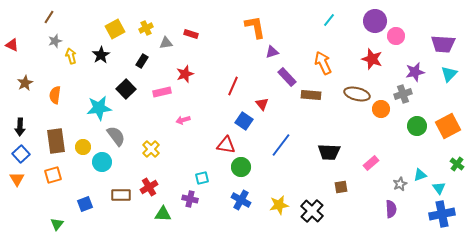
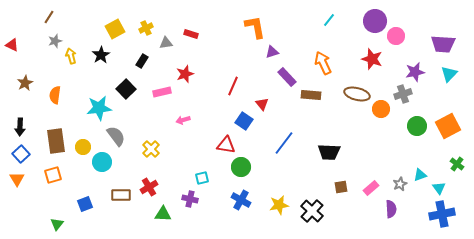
blue line at (281, 145): moved 3 px right, 2 px up
pink rectangle at (371, 163): moved 25 px down
